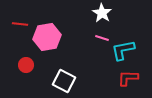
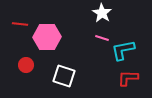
pink hexagon: rotated 8 degrees clockwise
white square: moved 5 px up; rotated 10 degrees counterclockwise
